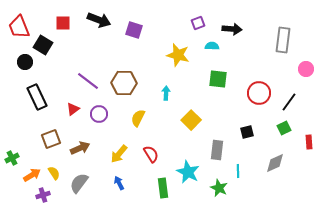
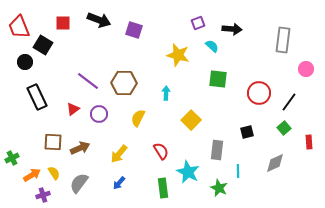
cyan semicircle at (212, 46): rotated 40 degrees clockwise
green square at (284, 128): rotated 16 degrees counterclockwise
brown square at (51, 139): moved 2 px right, 3 px down; rotated 24 degrees clockwise
red semicircle at (151, 154): moved 10 px right, 3 px up
blue arrow at (119, 183): rotated 112 degrees counterclockwise
